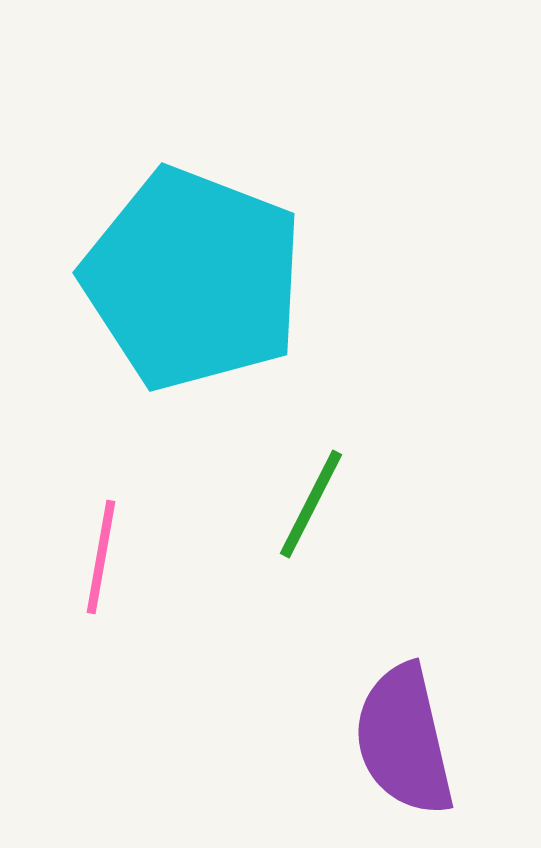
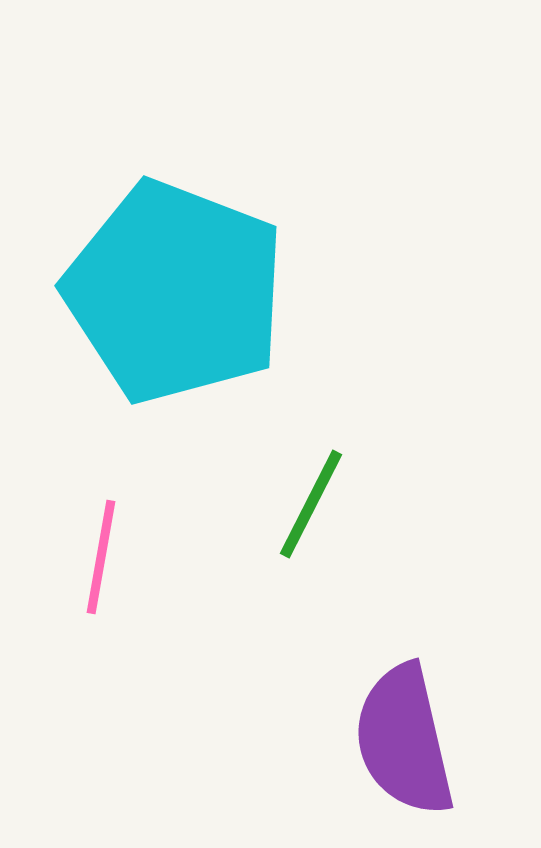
cyan pentagon: moved 18 px left, 13 px down
